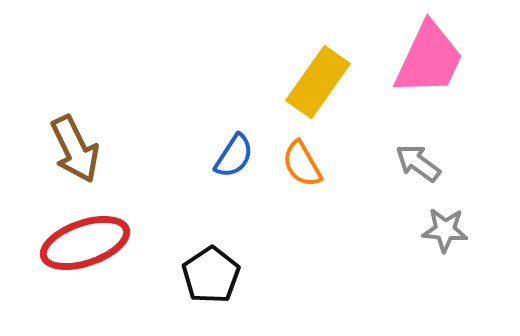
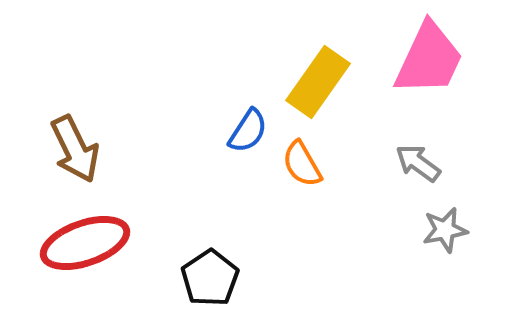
blue semicircle: moved 14 px right, 25 px up
gray star: rotated 15 degrees counterclockwise
black pentagon: moved 1 px left, 3 px down
